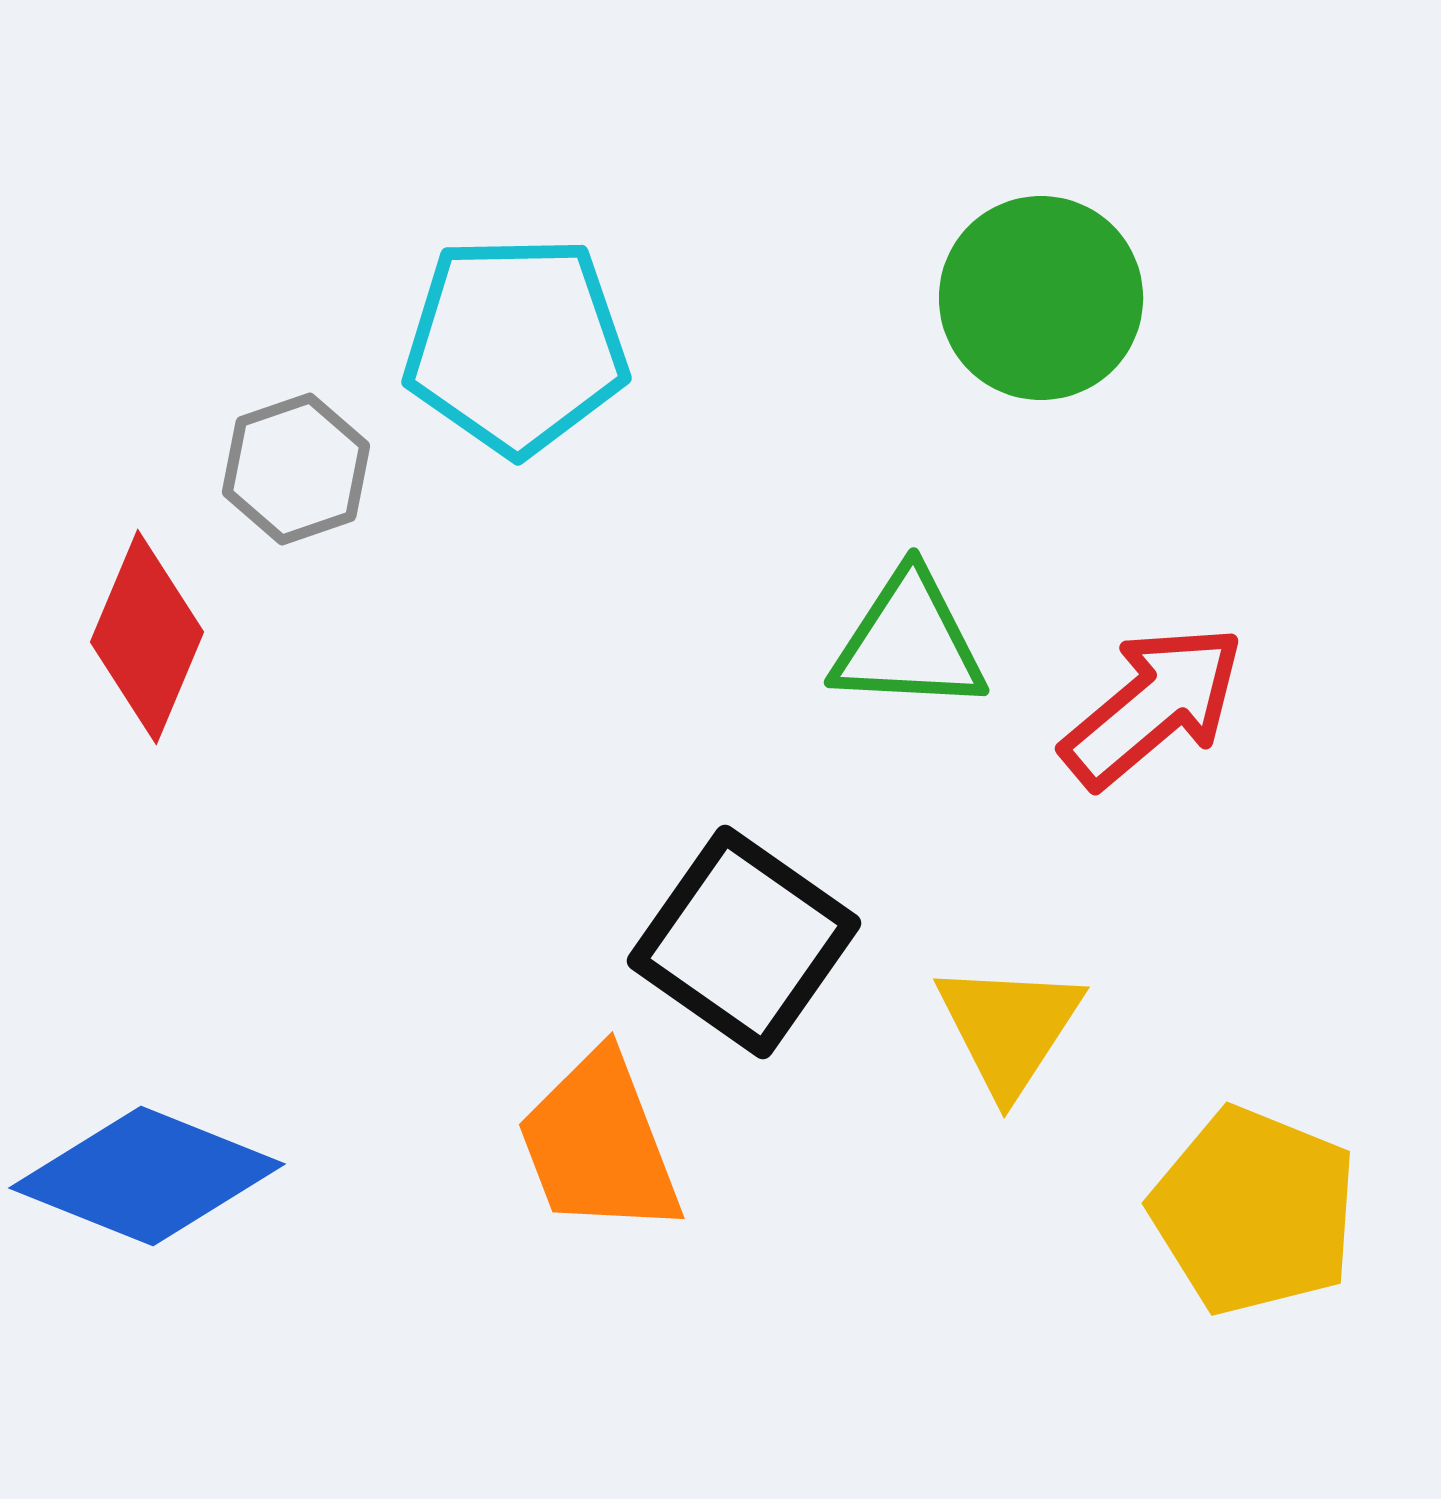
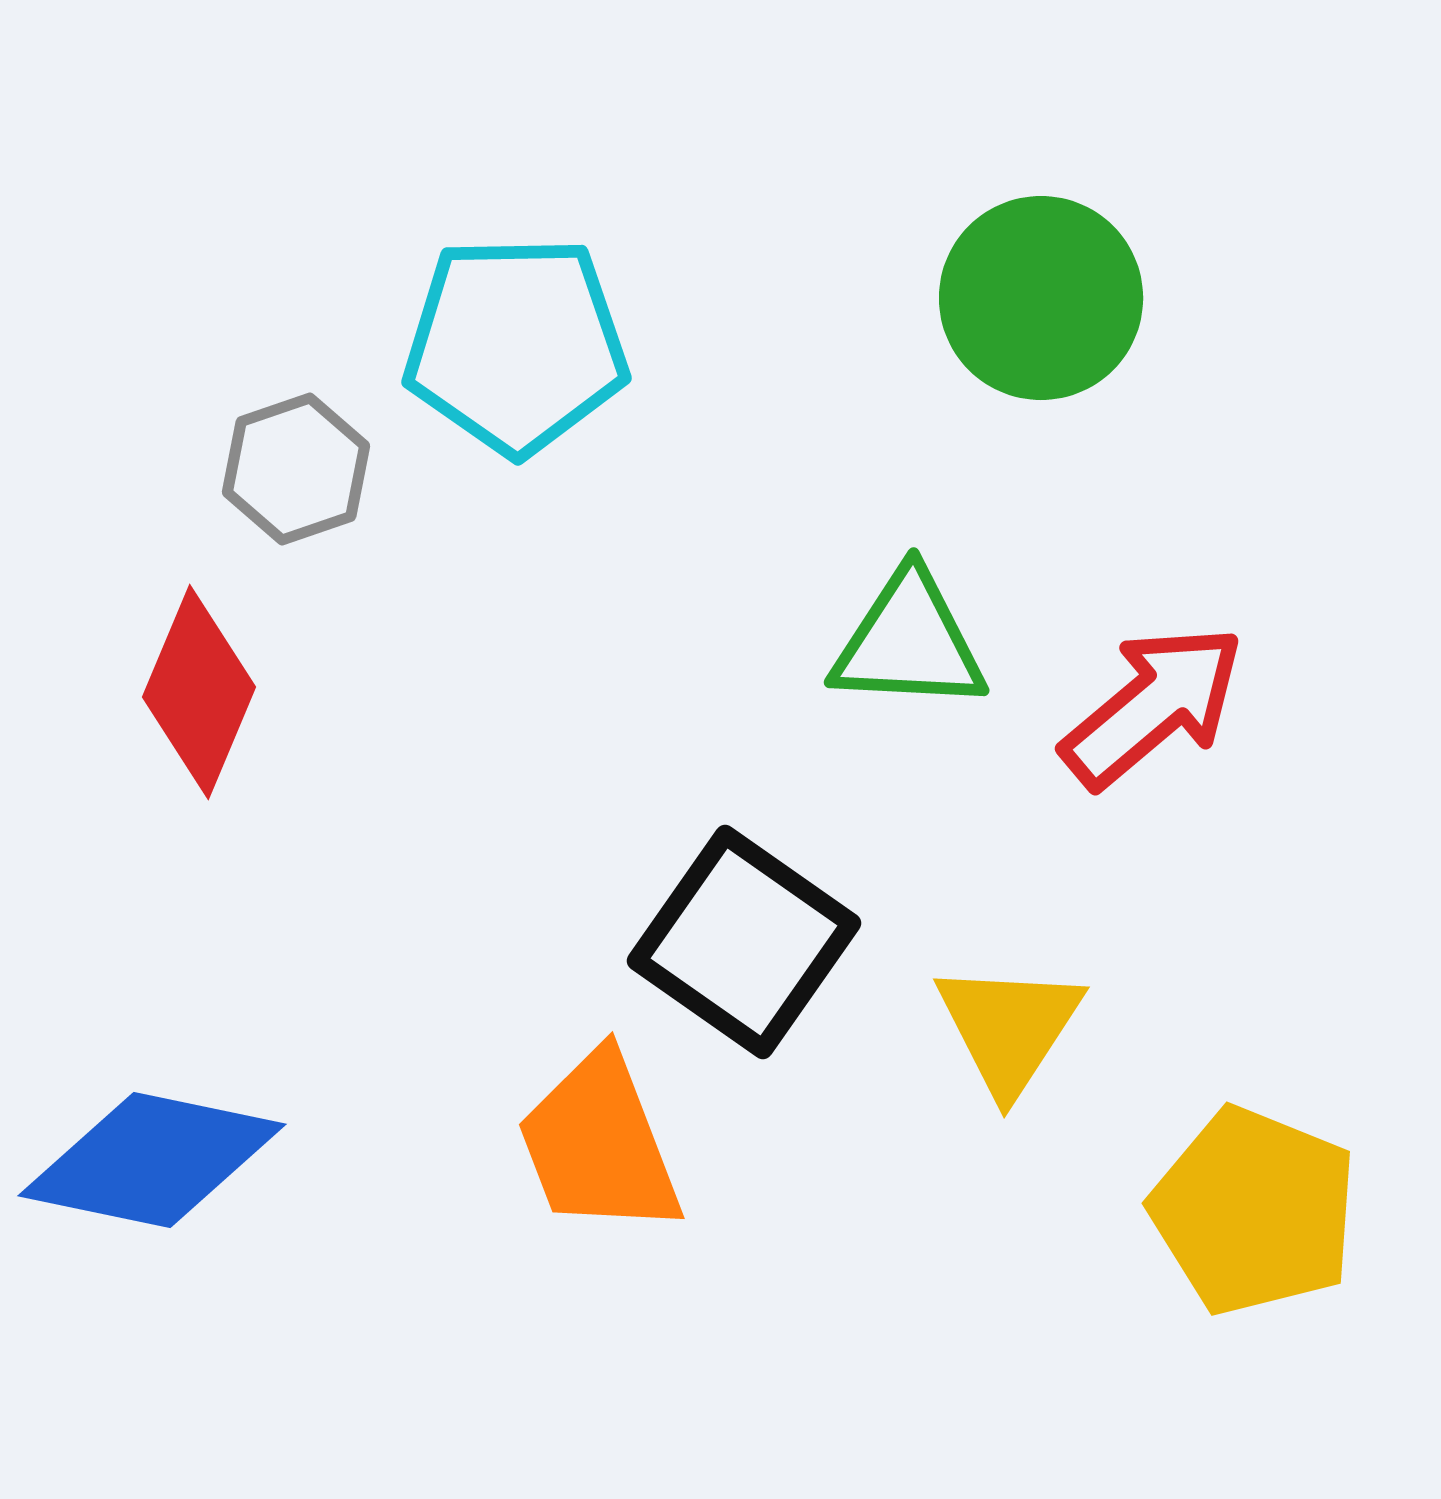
red diamond: moved 52 px right, 55 px down
blue diamond: moved 5 px right, 16 px up; rotated 10 degrees counterclockwise
